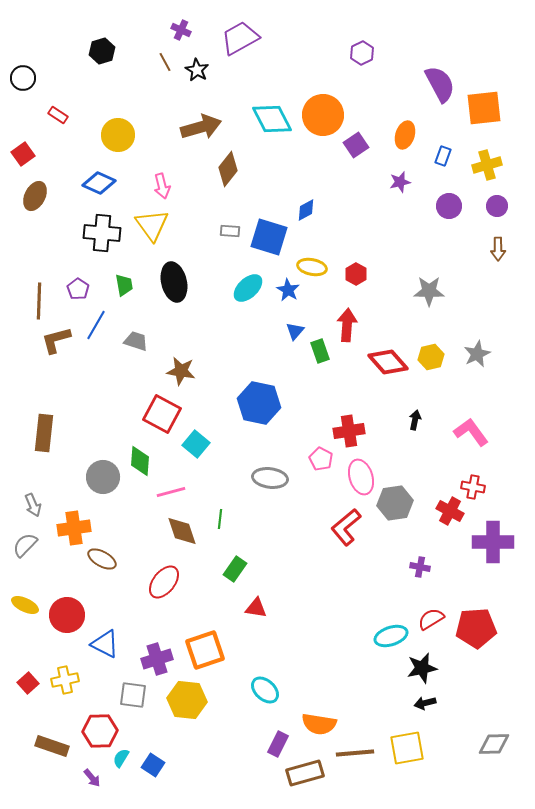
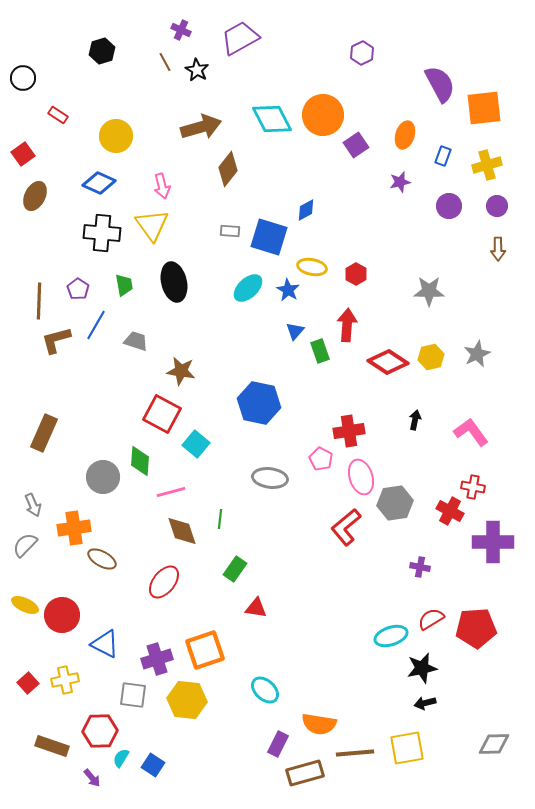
yellow circle at (118, 135): moved 2 px left, 1 px down
red diamond at (388, 362): rotated 15 degrees counterclockwise
brown rectangle at (44, 433): rotated 18 degrees clockwise
red circle at (67, 615): moved 5 px left
